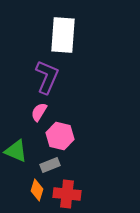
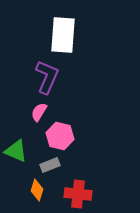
red cross: moved 11 px right
